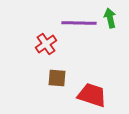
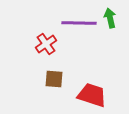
brown square: moved 3 px left, 1 px down
